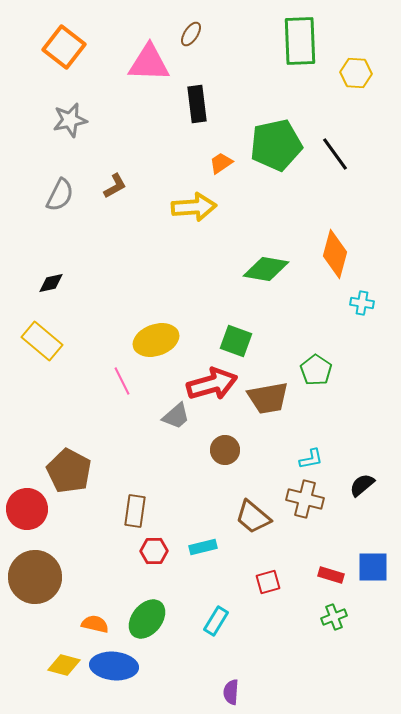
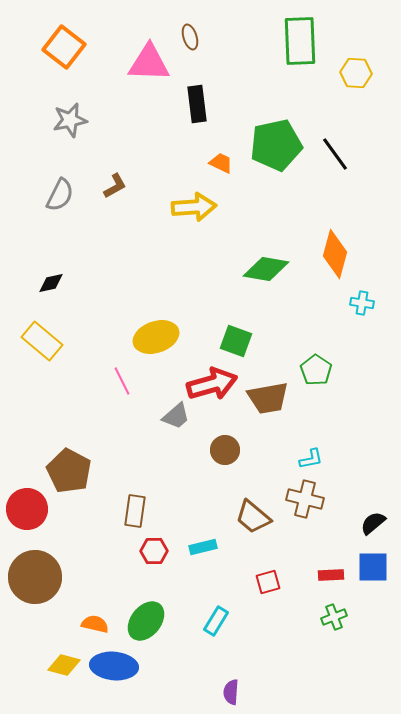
brown ellipse at (191, 34): moved 1 px left, 3 px down; rotated 50 degrees counterclockwise
orange trapezoid at (221, 163): rotated 60 degrees clockwise
yellow ellipse at (156, 340): moved 3 px up
black semicircle at (362, 485): moved 11 px right, 38 px down
red rectangle at (331, 575): rotated 20 degrees counterclockwise
green ellipse at (147, 619): moved 1 px left, 2 px down
